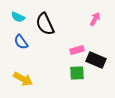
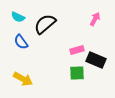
black semicircle: rotated 75 degrees clockwise
